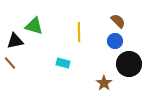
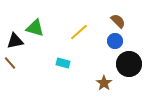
green triangle: moved 1 px right, 2 px down
yellow line: rotated 48 degrees clockwise
